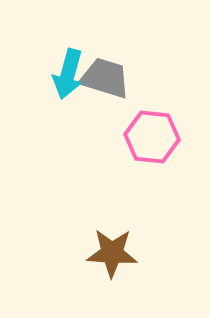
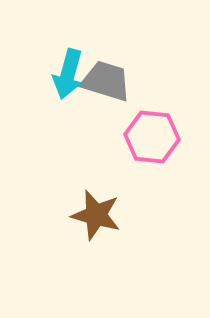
gray trapezoid: moved 1 px right, 3 px down
brown star: moved 16 px left, 38 px up; rotated 12 degrees clockwise
